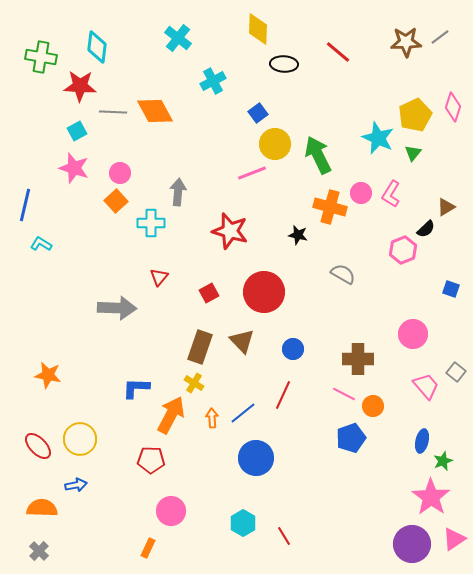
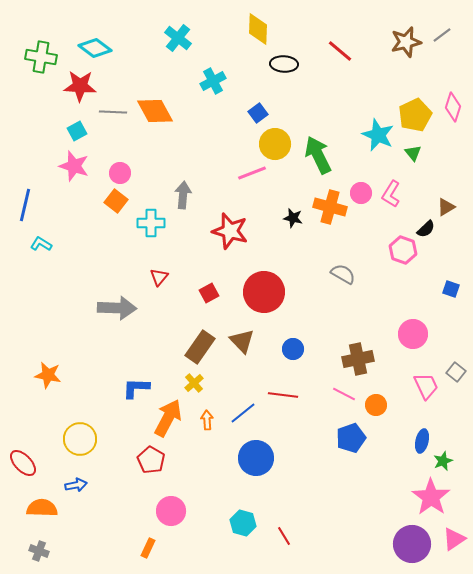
gray line at (440, 37): moved 2 px right, 2 px up
brown star at (406, 42): rotated 12 degrees counterclockwise
cyan diamond at (97, 47): moved 2 px left, 1 px down; rotated 60 degrees counterclockwise
red line at (338, 52): moved 2 px right, 1 px up
cyan star at (378, 138): moved 3 px up
green triangle at (413, 153): rotated 18 degrees counterclockwise
pink star at (74, 168): moved 2 px up
gray arrow at (178, 192): moved 5 px right, 3 px down
orange square at (116, 201): rotated 10 degrees counterclockwise
black star at (298, 235): moved 5 px left, 17 px up
pink hexagon at (403, 250): rotated 20 degrees counterclockwise
brown rectangle at (200, 347): rotated 16 degrees clockwise
brown cross at (358, 359): rotated 12 degrees counterclockwise
yellow cross at (194, 383): rotated 18 degrees clockwise
pink trapezoid at (426, 386): rotated 16 degrees clockwise
red line at (283, 395): rotated 72 degrees clockwise
orange circle at (373, 406): moved 3 px right, 1 px up
orange arrow at (171, 415): moved 3 px left, 3 px down
orange arrow at (212, 418): moved 5 px left, 2 px down
red ellipse at (38, 446): moved 15 px left, 17 px down
red pentagon at (151, 460): rotated 28 degrees clockwise
cyan hexagon at (243, 523): rotated 15 degrees counterclockwise
gray cross at (39, 551): rotated 24 degrees counterclockwise
